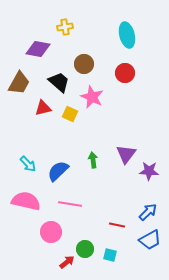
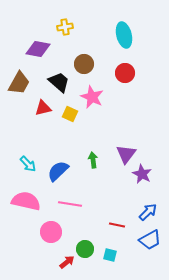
cyan ellipse: moved 3 px left
purple star: moved 7 px left, 3 px down; rotated 24 degrees clockwise
